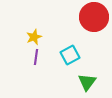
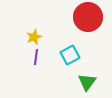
red circle: moved 6 px left
